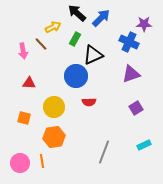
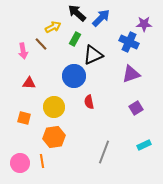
blue circle: moved 2 px left
red semicircle: rotated 80 degrees clockwise
